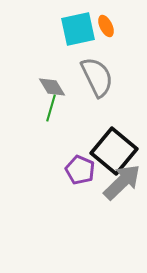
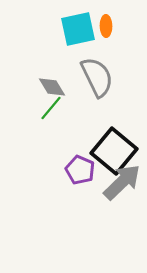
orange ellipse: rotated 25 degrees clockwise
green line: rotated 24 degrees clockwise
